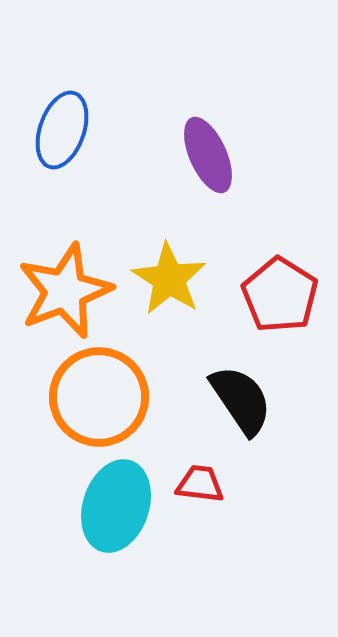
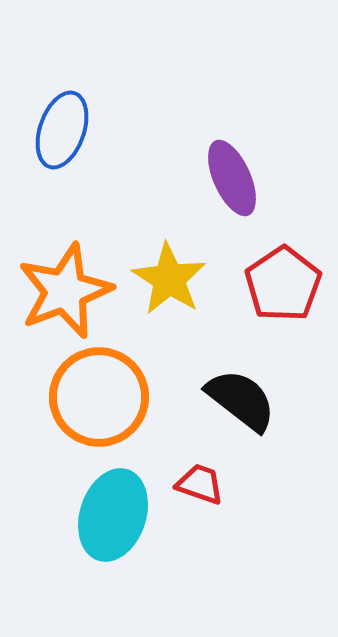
purple ellipse: moved 24 px right, 23 px down
red pentagon: moved 3 px right, 11 px up; rotated 6 degrees clockwise
black semicircle: rotated 18 degrees counterclockwise
red trapezoid: rotated 12 degrees clockwise
cyan ellipse: moved 3 px left, 9 px down
